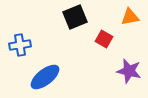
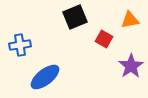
orange triangle: moved 3 px down
purple star: moved 2 px right, 5 px up; rotated 25 degrees clockwise
